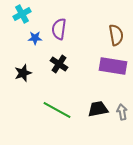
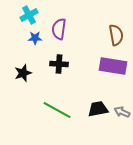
cyan cross: moved 7 px right, 1 px down
black cross: rotated 30 degrees counterclockwise
gray arrow: rotated 56 degrees counterclockwise
